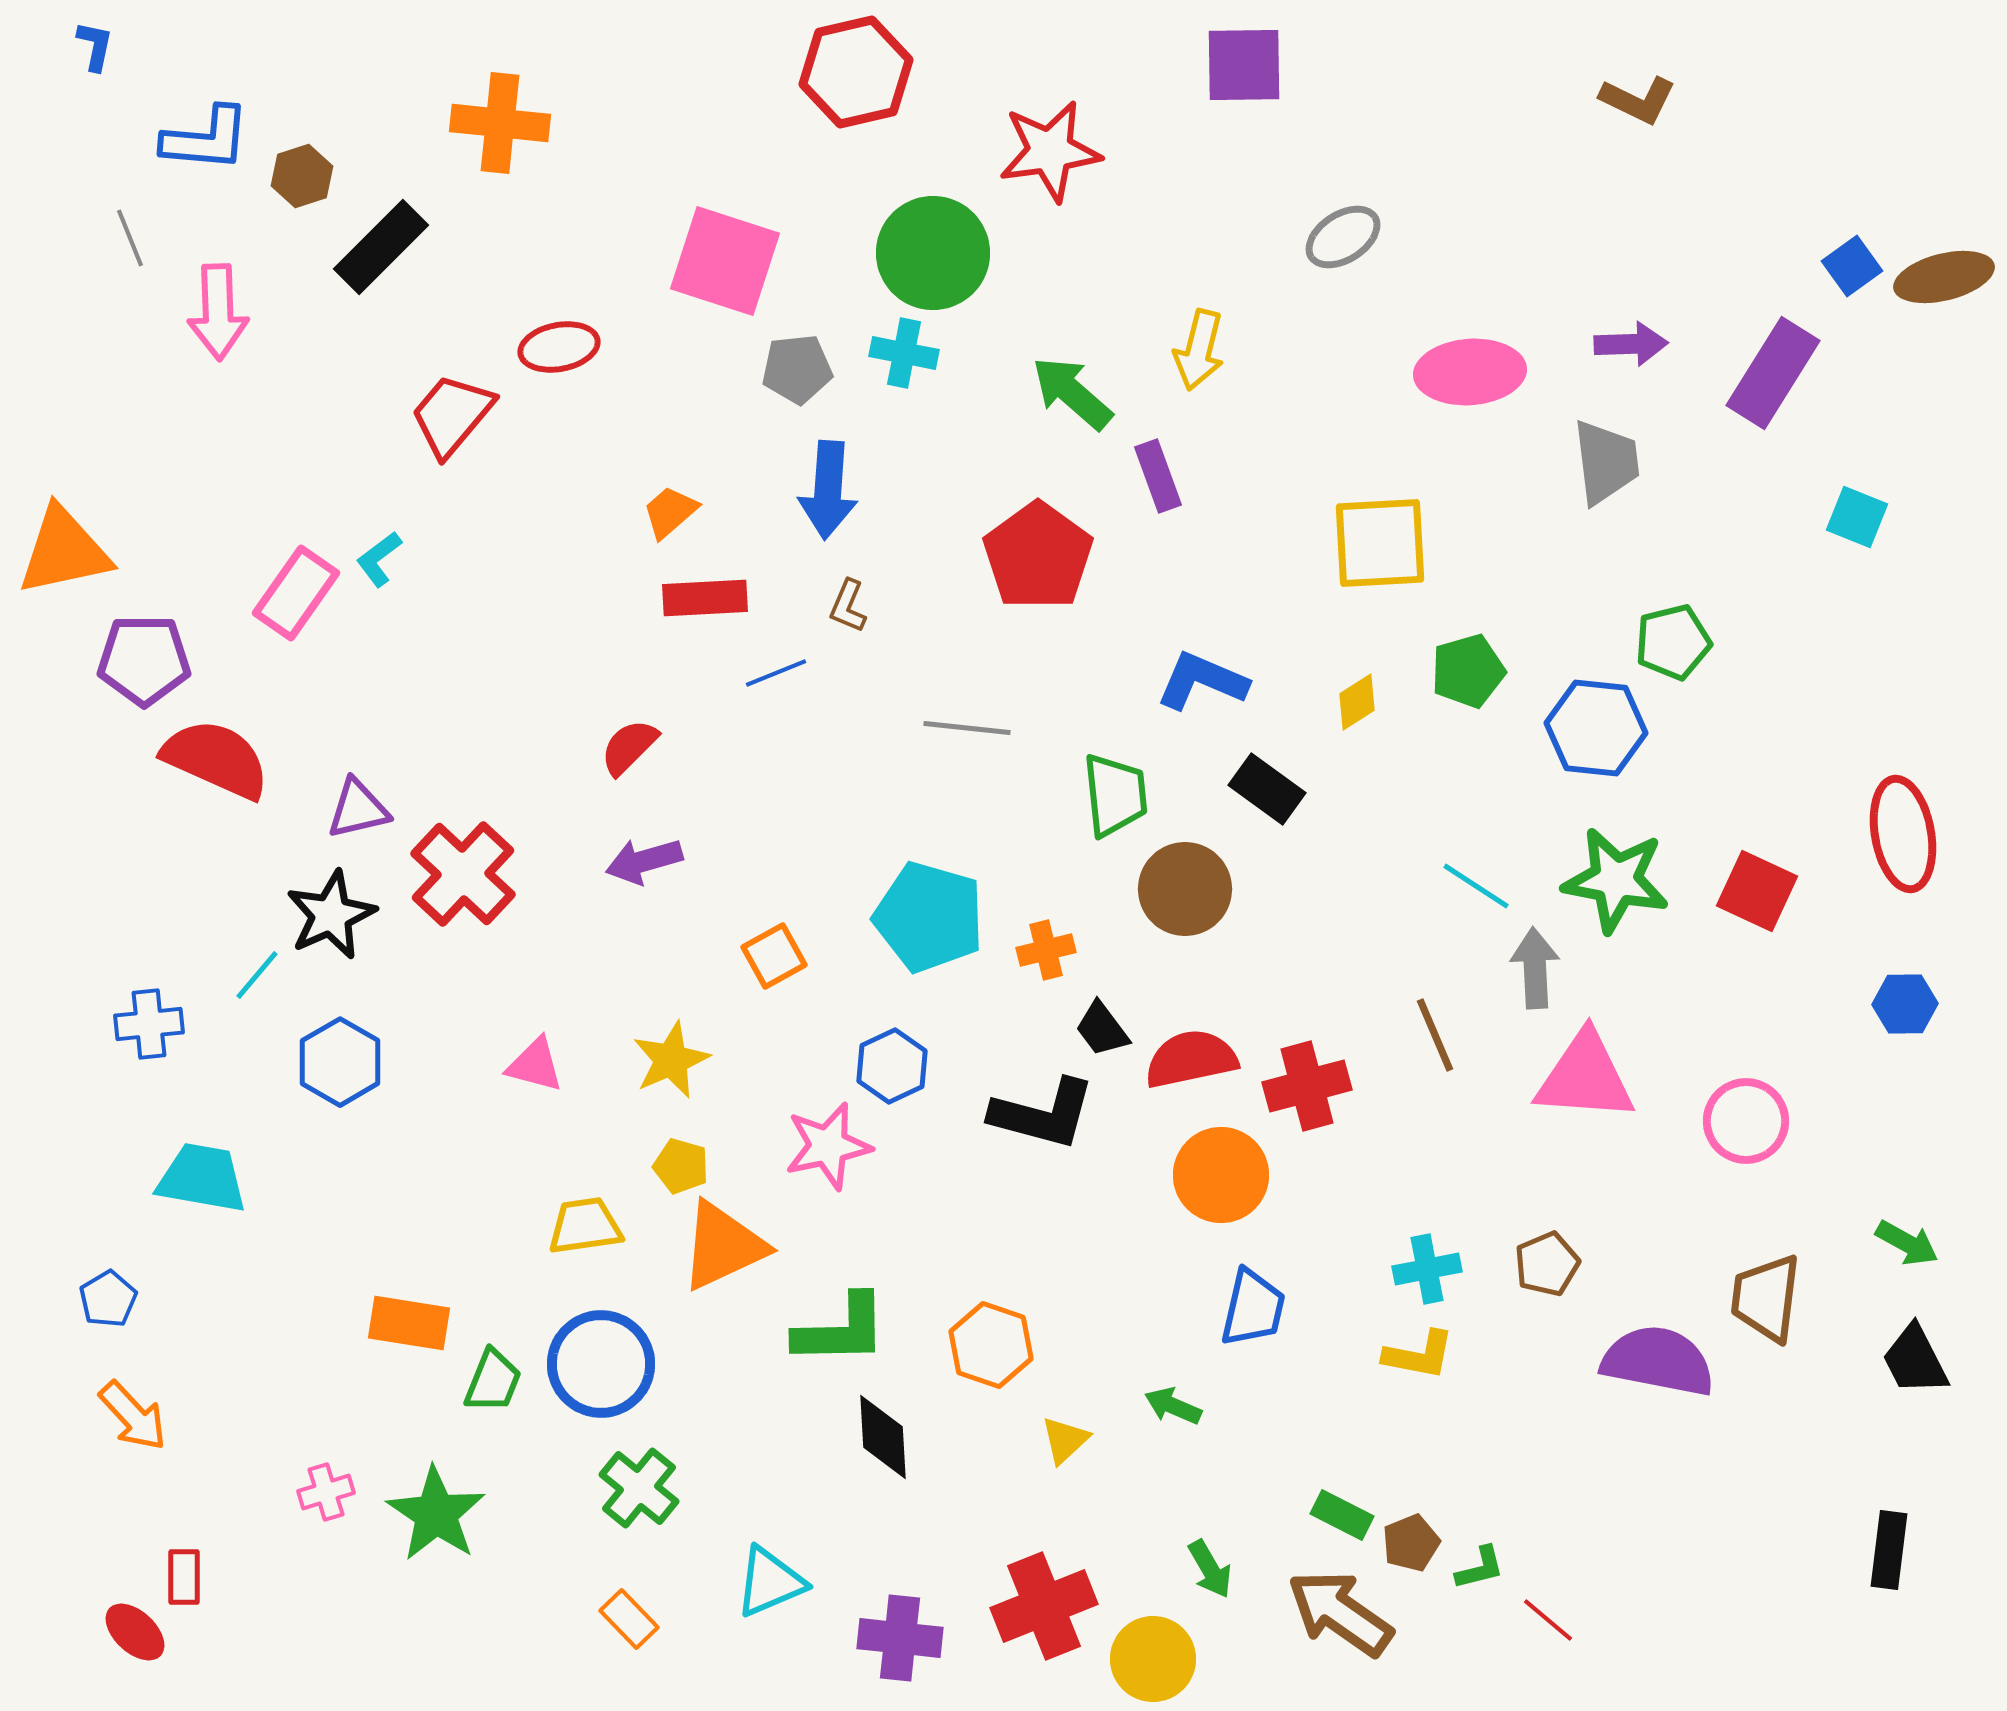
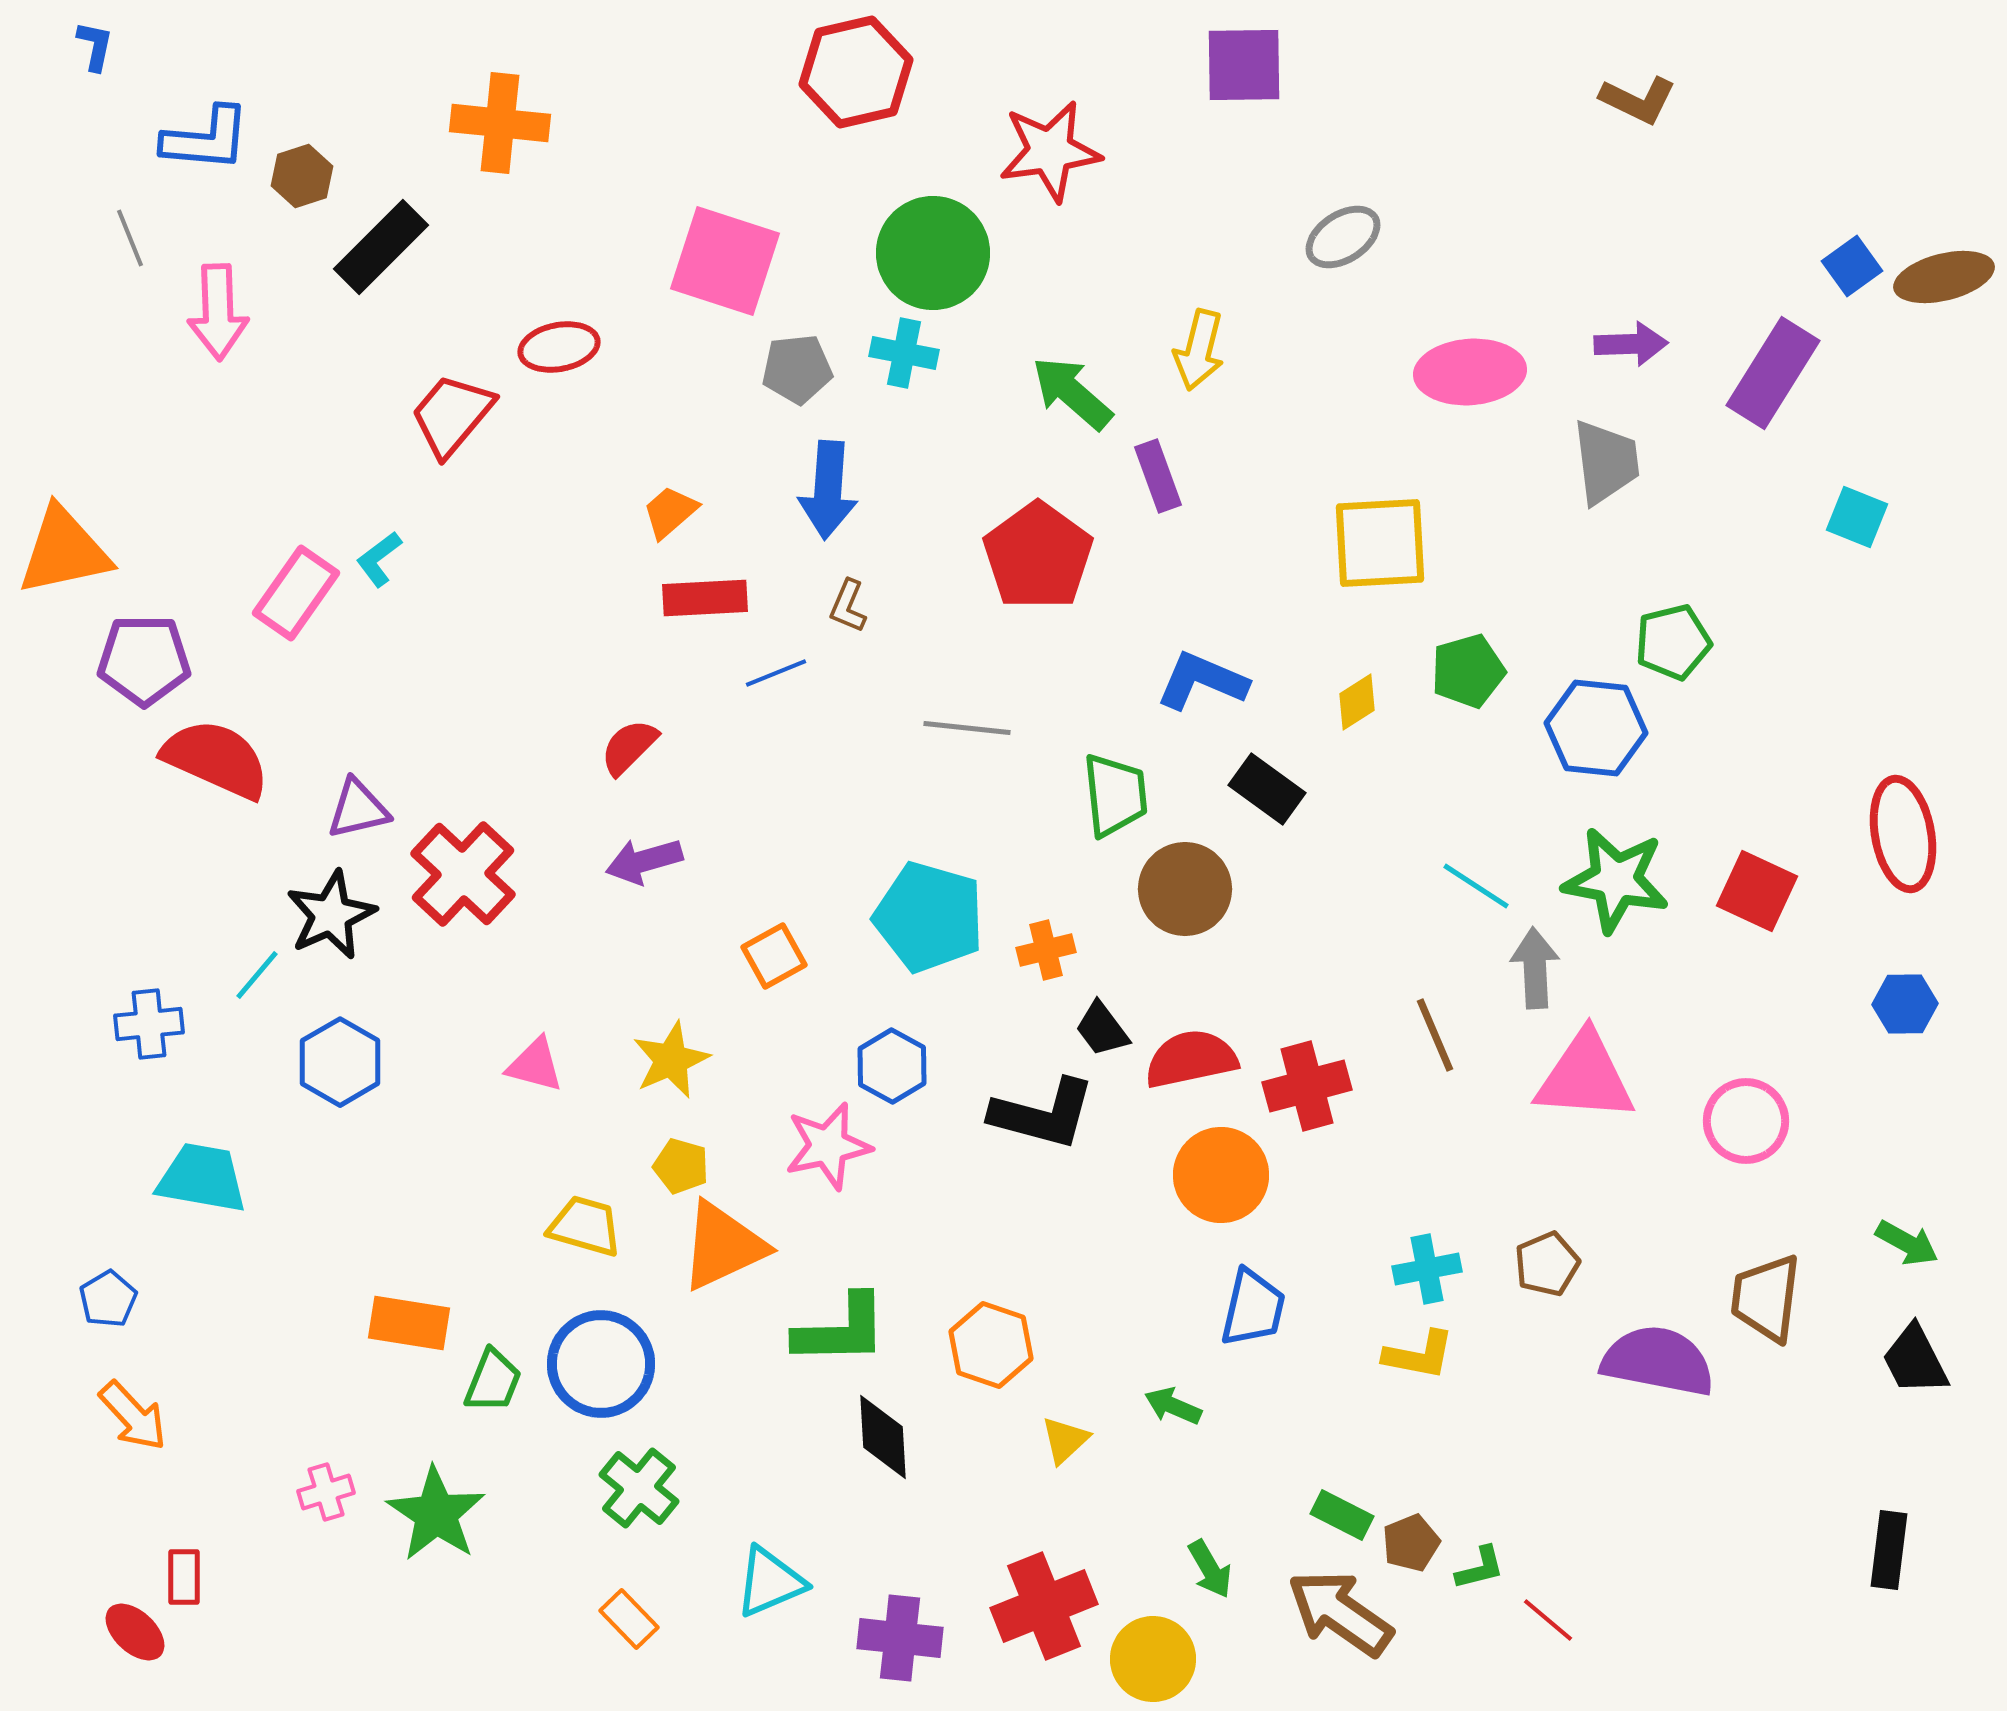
blue hexagon at (892, 1066): rotated 6 degrees counterclockwise
yellow trapezoid at (585, 1226): rotated 24 degrees clockwise
